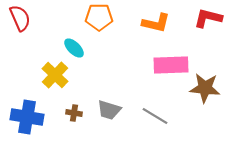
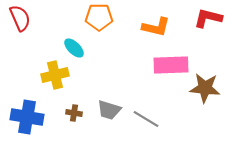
orange L-shape: moved 4 px down
yellow cross: rotated 32 degrees clockwise
gray line: moved 9 px left, 3 px down
